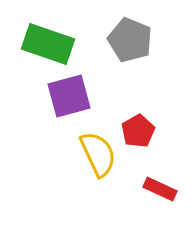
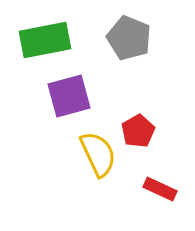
gray pentagon: moved 1 px left, 2 px up
green rectangle: moved 3 px left, 4 px up; rotated 30 degrees counterclockwise
